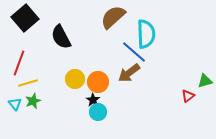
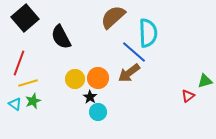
cyan semicircle: moved 2 px right, 1 px up
orange circle: moved 4 px up
black star: moved 3 px left, 3 px up
cyan triangle: rotated 16 degrees counterclockwise
